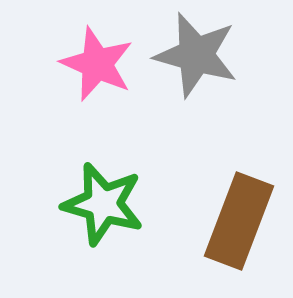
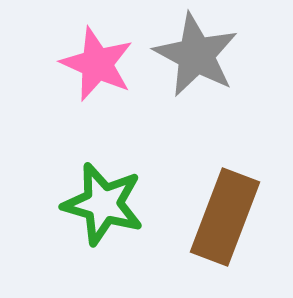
gray star: rotated 12 degrees clockwise
brown rectangle: moved 14 px left, 4 px up
